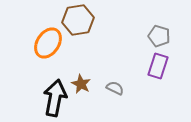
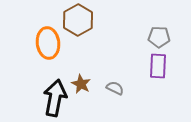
brown hexagon: rotated 20 degrees counterclockwise
gray pentagon: moved 1 px down; rotated 15 degrees counterclockwise
orange ellipse: rotated 40 degrees counterclockwise
purple rectangle: rotated 15 degrees counterclockwise
